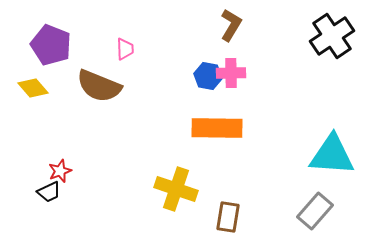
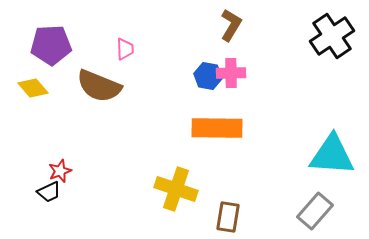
purple pentagon: rotated 24 degrees counterclockwise
